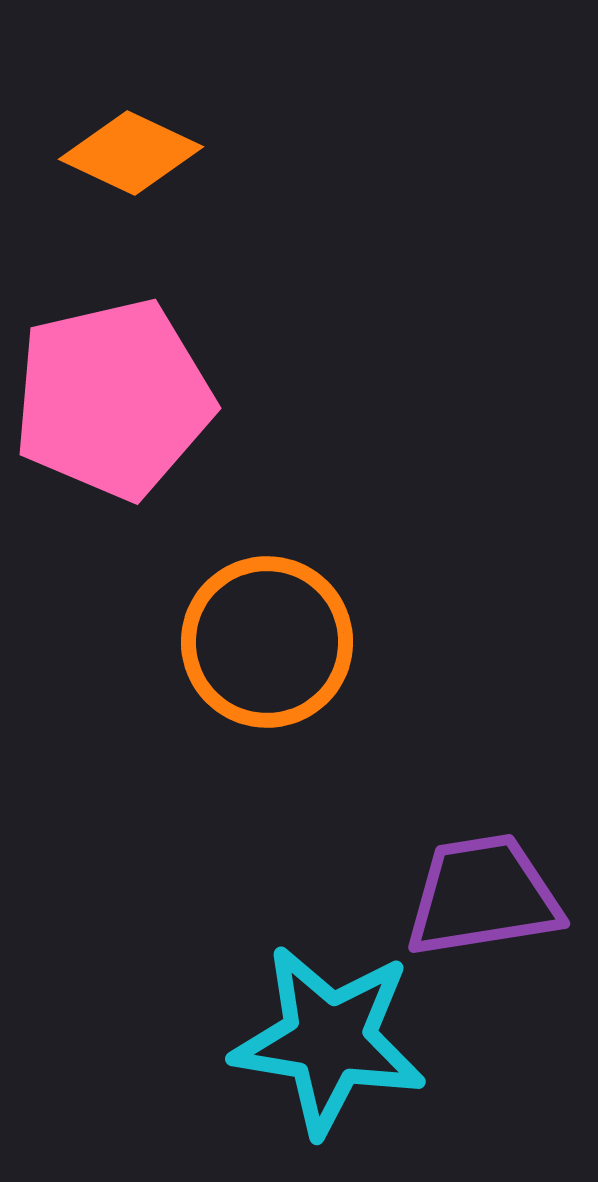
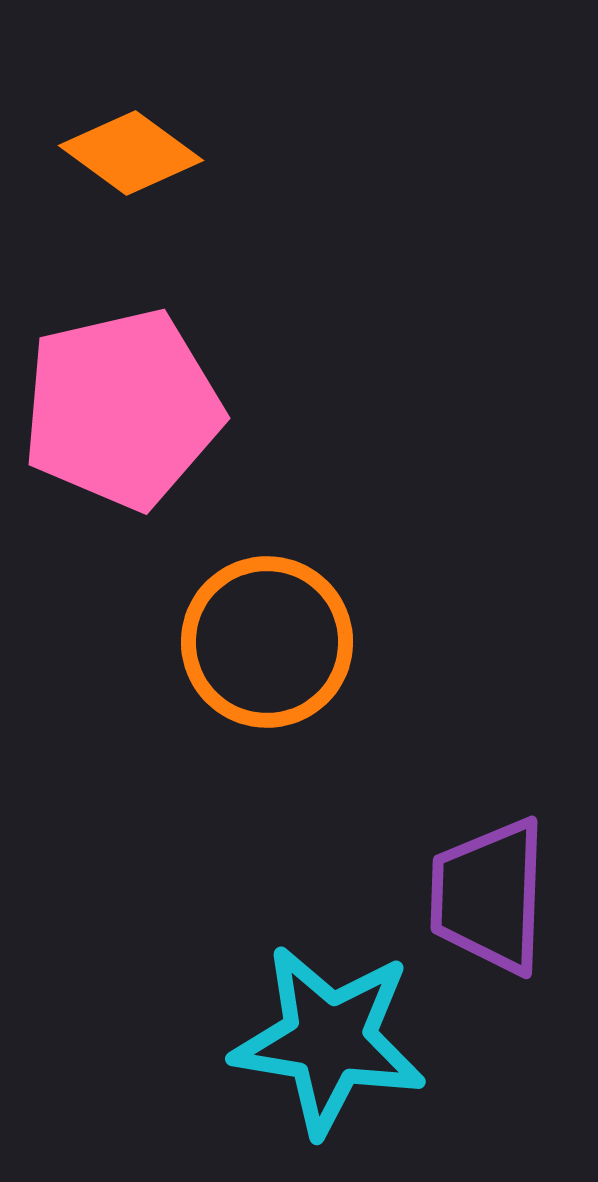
orange diamond: rotated 11 degrees clockwise
pink pentagon: moved 9 px right, 10 px down
purple trapezoid: moved 6 px right; rotated 79 degrees counterclockwise
